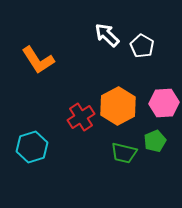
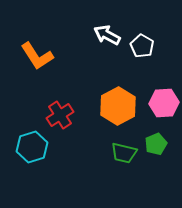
white arrow: rotated 16 degrees counterclockwise
orange L-shape: moved 1 px left, 4 px up
red cross: moved 21 px left, 2 px up
green pentagon: moved 1 px right, 3 px down
